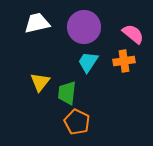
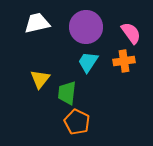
purple circle: moved 2 px right
pink semicircle: moved 2 px left, 1 px up; rotated 15 degrees clockwise
yellow triangle: moved 3 px up
